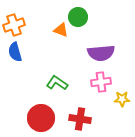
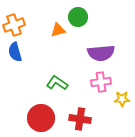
orange triangle: moved 3 px left; rotated 35 degrees counterclockwise
